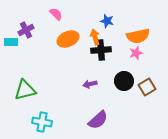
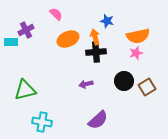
black cross: moved 5 px left, 2 px down
purple arrow: moved 4 px left
